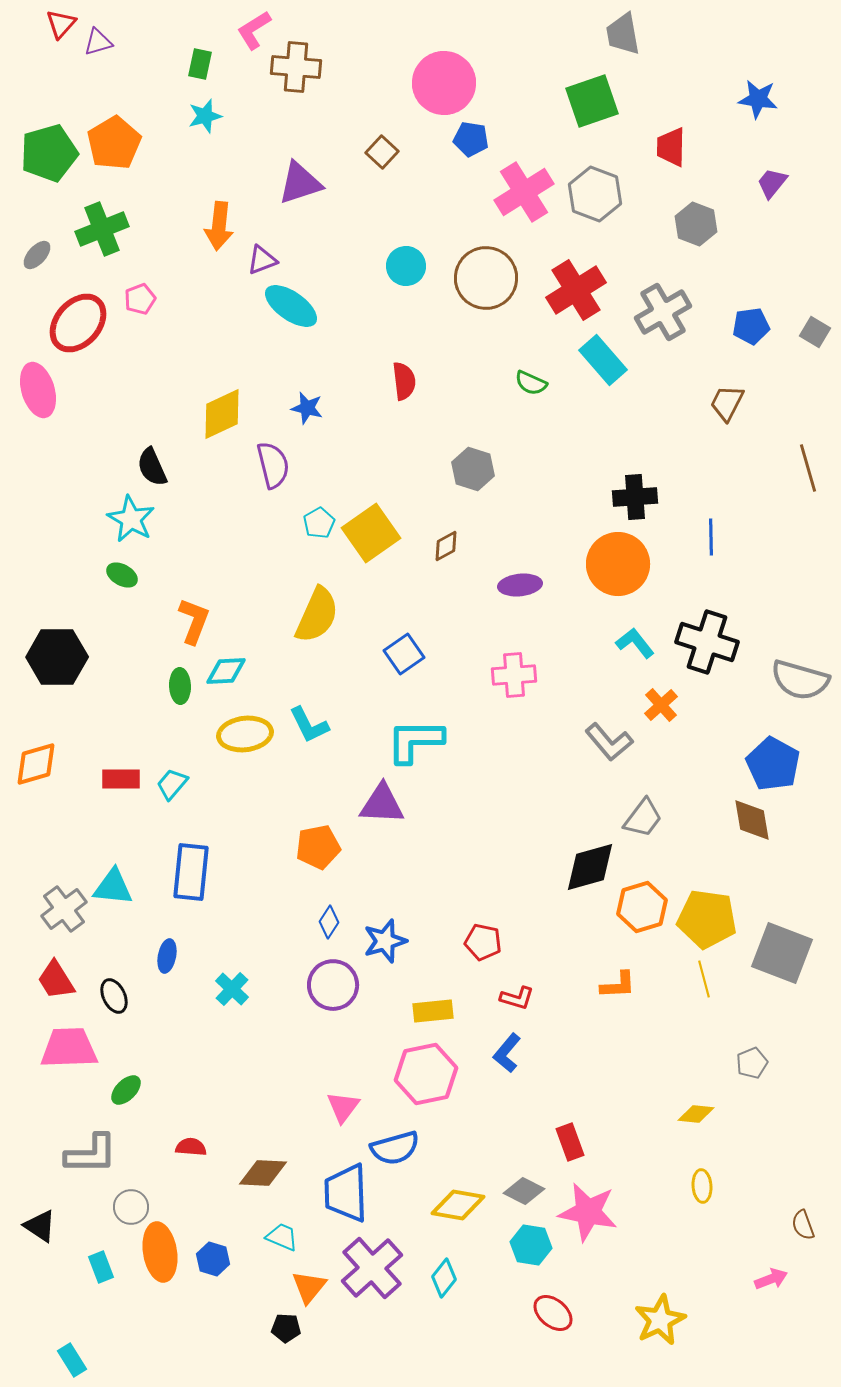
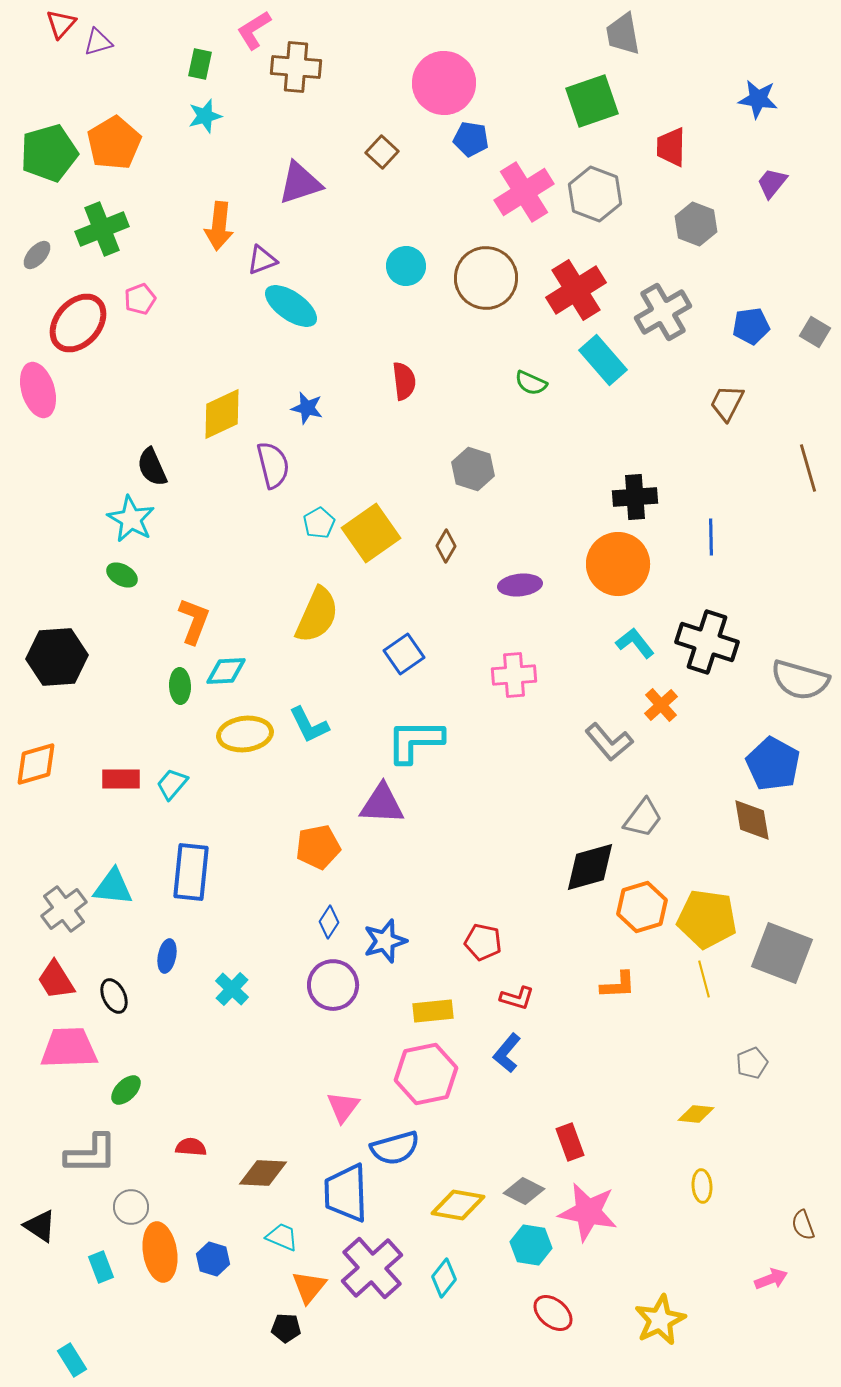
brown diamond at (446, 546): rotated 32 degrees counterclockwise
black hexagon at (57, 657): rotated 4 degrees counterclockwise
